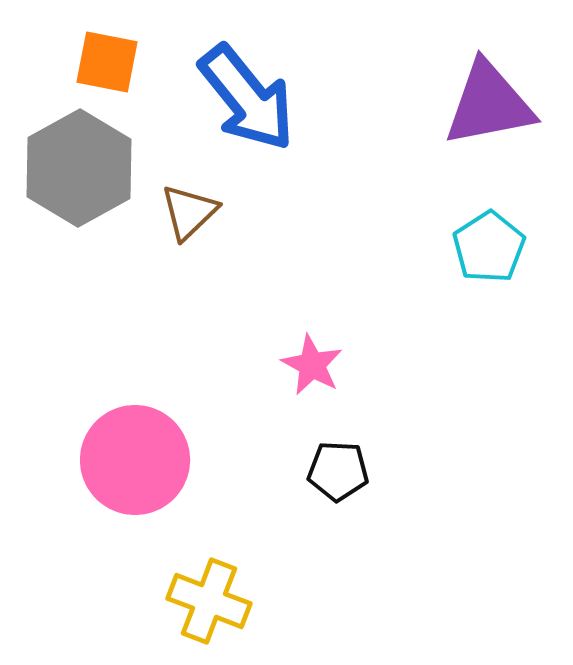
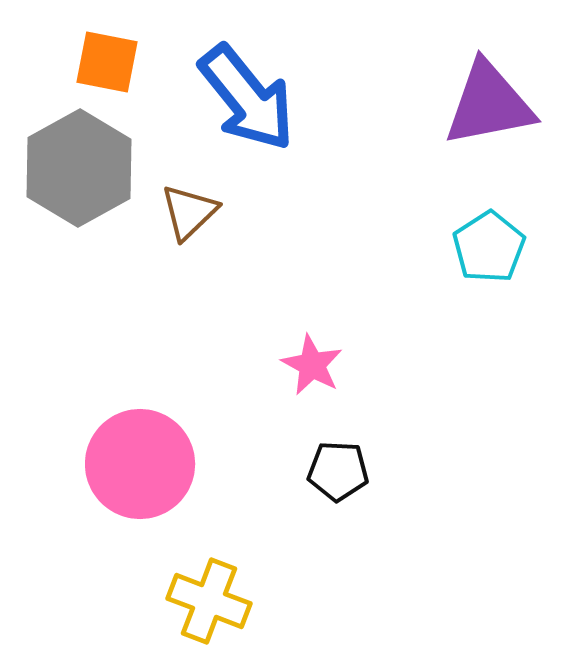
pink circle: moved 5 px right, 4 px down
